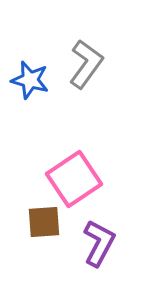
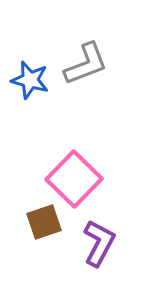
gray L-shape: rotated 33 degrees clockwise
pink square: rotated 12 degrees counterclockwise
brown square: rotated 15 degrees counterclockwise
